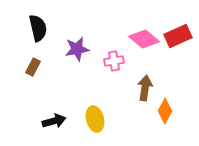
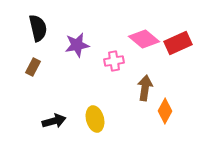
red rectangle: moved 7 px down
purple star: moved 4 px up
